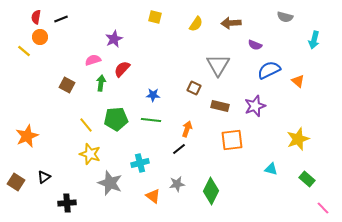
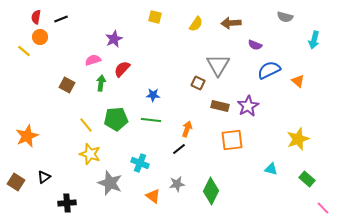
brown square at (194, 88): moved 4 px right, 5 px up
purple star at (255, 106): moved 7 px left; rotated 10 degrees counterclockwise
cyan cross at (140, 163): rotated 36 degrees clockwise
